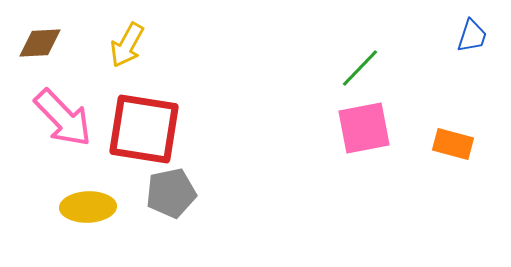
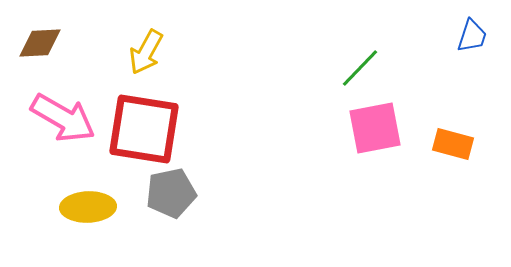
yellow arrow: moved 19 px right, 7 px down
pink arrow: rotated 16 degrees counterclockwise
pink square: moved 11 px right
